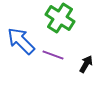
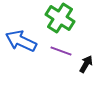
blue arrow: rotated 20 degrees counterclockwise
purple line: moved 8 px right, 4 px up
